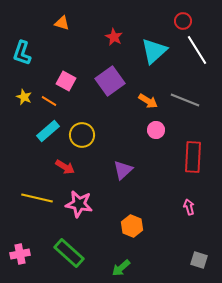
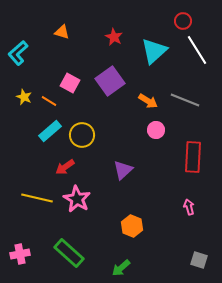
orange triangle: moved 9 px down
cyan L-shape: moved 4 px left; rotated 30 degrees clockwise
pink square: moved 4 px right, 2 px down
cyan rectangle: moved 2 px right
red arrow: rotated 114 degrees clockwise
pink star: moved 2 px left, 5 px up; rotated 20 degrees clockwise
